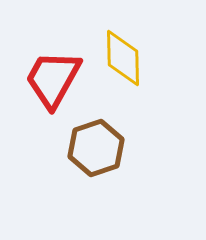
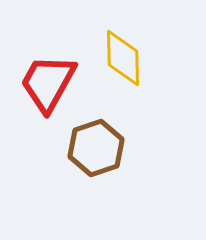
red trapezoid: moved 5 px left, 4 px down
